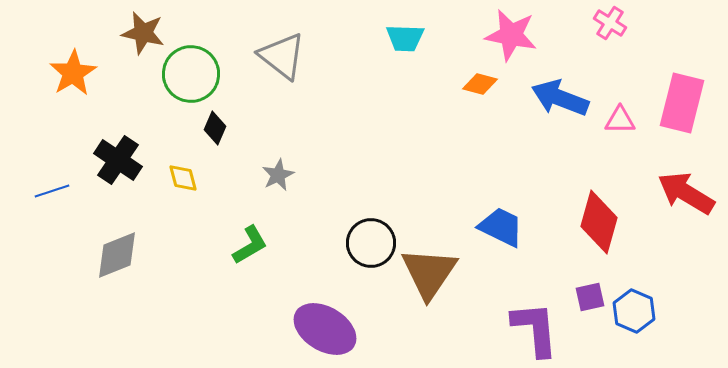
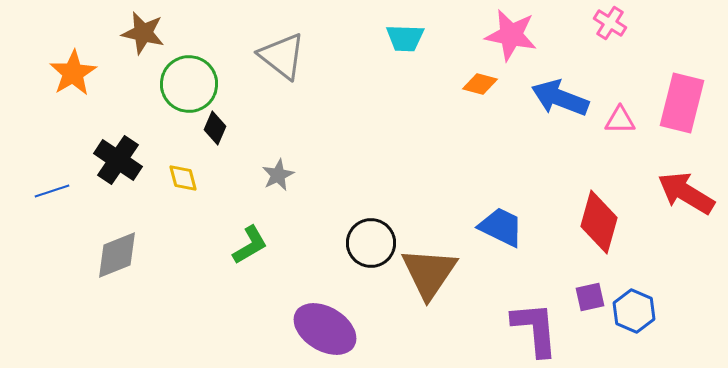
green circle: moved 2 px left, 10 px down
